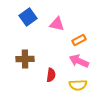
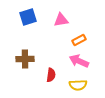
blue square: rotated 18 degrees clockwise
pink triangle: moved 4 px right, 4 px up; rotated 21 degrees counterclockwise
